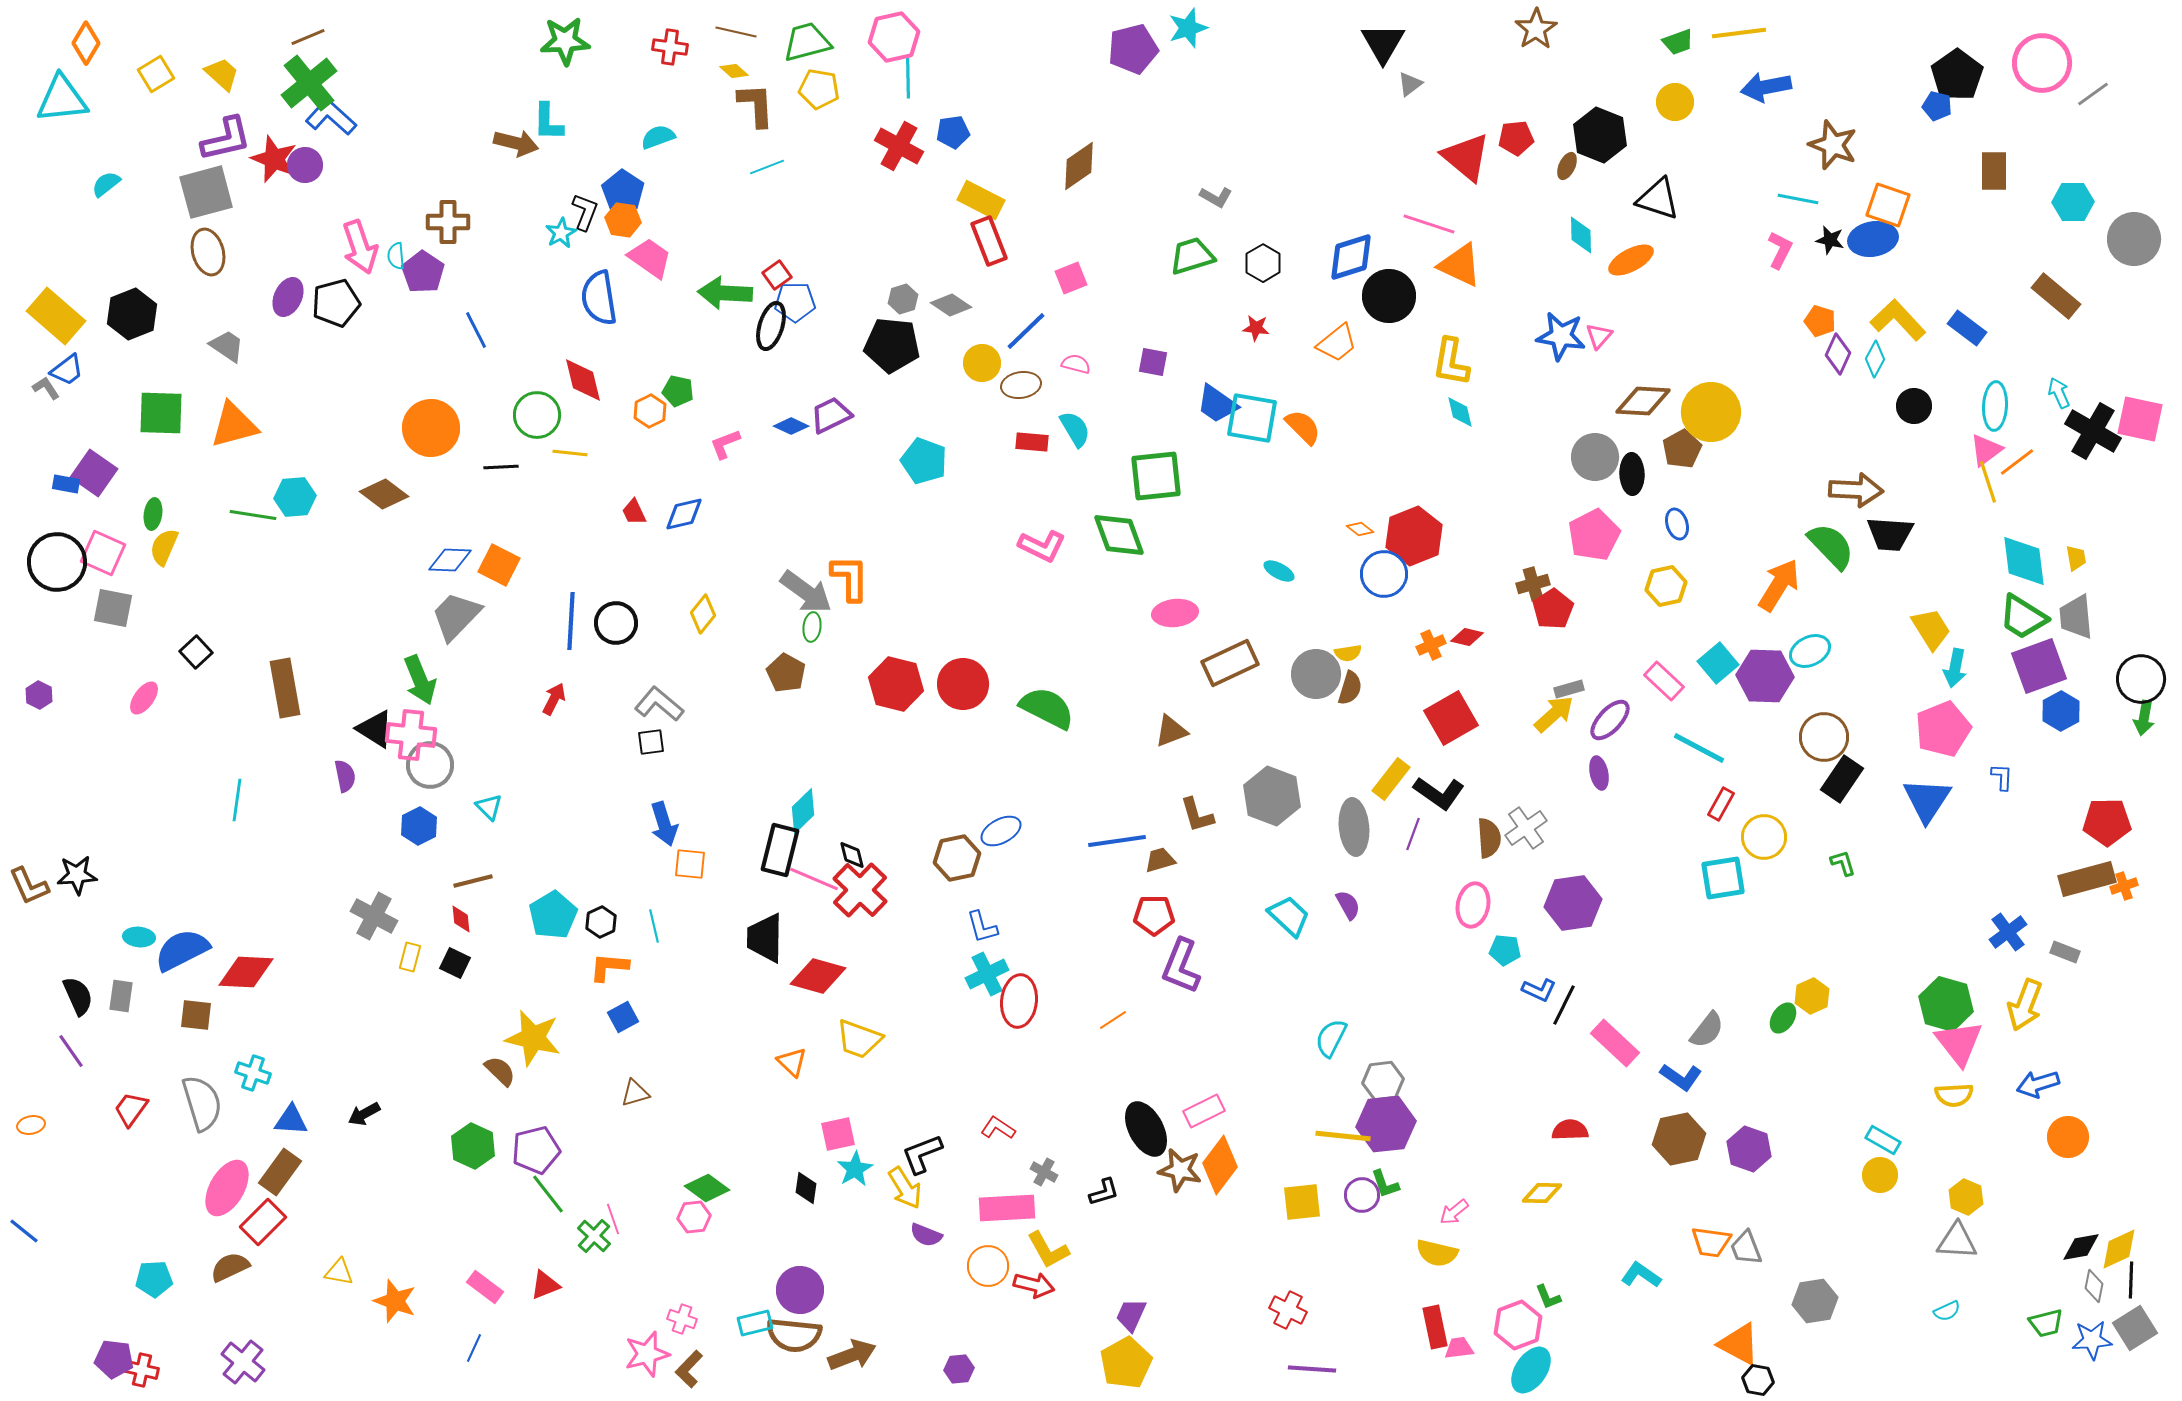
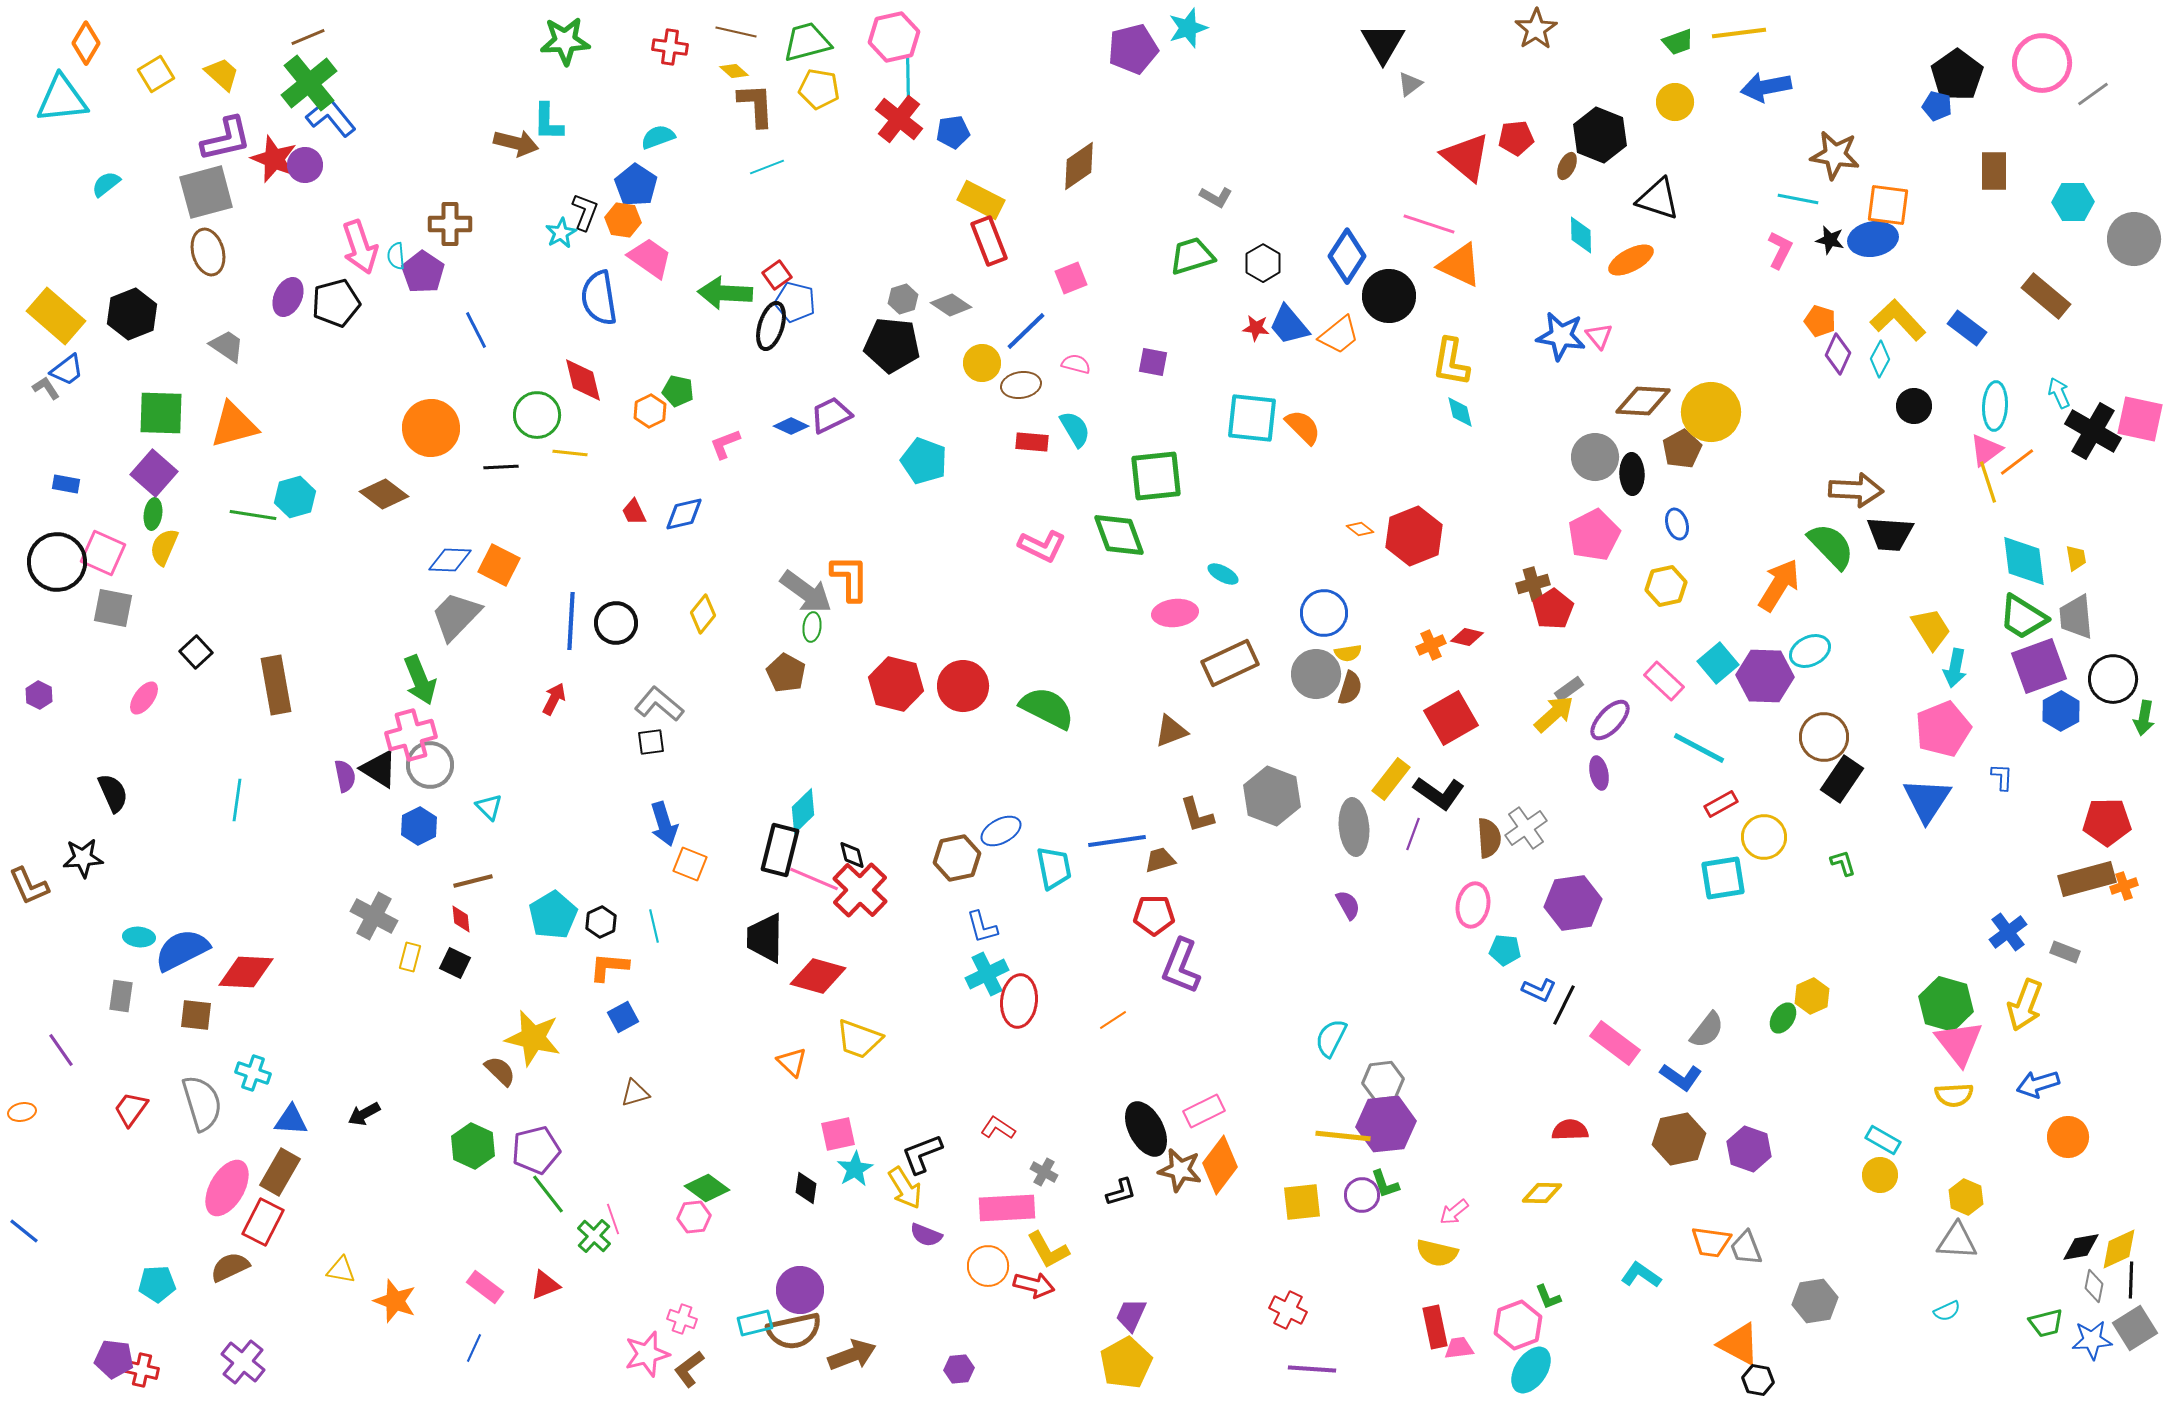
blue L-shape at (331, 117): rotated 9 degrees clockwise
brown star at (1833, 145): moved 2 px right, 10 px down; rotated 12 degrees counterclockwise
red cross at (899, 146): moved 27 px up; rotated 9 degrees clockwise
blue pentagon at (623, 191): moved 13 px right, 6 px up
orange square at (1888, 205): rotated 12 degrees counterclockwise
brown cross at (448, 222): moved 2 px right, 2 px down
blue diamond at (1351, 257): moved 4 px left, 1 px up; rotated 40 degrees counterclockwise
brown rectangle at (2056, 296): moved 10 px left
blue pentagon at (795, 302): rotated 15 degrees clockwise
pink triangle at (1599, 336): rotated 20 degrees counterclockwise
orange trapezoid at (1337, 343): moved 2 px right, 8 px up
cyan diamond at (1875, 359): moved 5 px right
blue trapezoid at (1217, 404): moved 72 px right, 79 px up; rotated 15 degrees clockwise
cyan square at (1252, 418): rotated 4 degrees counterclockwise
purple square at (94, 473): moved 60 px right; rotated 6 degrees clockwise
cyan hexagon at (295, 497): rotated 12 degrees counterclockwise
cyan ellipse at (1279, 571): moved 56 px left, 3 px down
blue circle at (1384, 574): moved 60 px left, 39 px down
black circle at (2141, 679): moved 28 px left
red circle at (963, 684): moved 2 px down
brown rectangle at (285, 688): moved 9 px left, 3 px up
gray rectangle at (1569, 689): rotated 20 degrees counterclockwise
black triangle at (375, 729): moved 4 px right, 40 px down
pink cross at (411, 735): rotated 21 degrees counterclockwise
red rectangle at (1721, 804): rotated 32 degrees clockwise
orange square at (690, 864): rotated 16 degrees clockwise
black star at (77, 875): moved 6 px right, 17 px up
cyan trapezoid at (1289, 916): moved 235 px left, 48 px up; rotated 36 degrees clockwise
black semicircle at (78, 996): moved 35 px right, 203 px up
pink rectangle at (1615, 1043): rotated 6 degrees counterclockwise
purple line at (71, 1051): moved 10 px left, 1 px up
orange ellipse at (31, 1125): moved 9 px left, 13 px up
brown rectangle at (280, 1172): rotated 6 degrees counterclockwise
black L-shape at (1104, 1192): moved 17 px right
red rectangle at (263, 1222): rotated 18 degrees counterclockwise
yellow triangle at (339, 1272): moved 2 px right, 2 px up
cyan pentagon at (154, 1279): moved 3 px right, 5 px down
brown semicircle at (794, 1335): moved 4 px up; rotated 18 degrees counterclockwise
brown L-shape at (689, 1369): rotated 9 degrees clockwise
